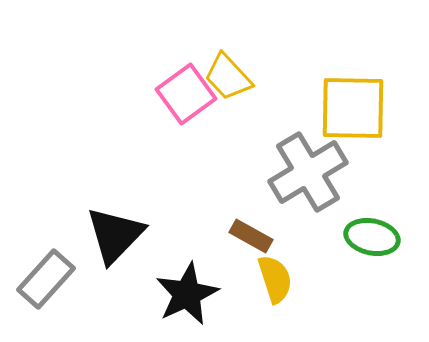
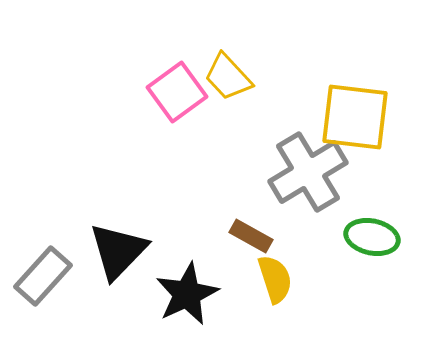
pink square: moved 9 px left, 2 px up
yellow square: moved 2 px right, 9 px down; rotated 6 degrees clockwise
black triangle: moved 3 px right, 16 px down
gray rectangle: moved 3 px left, 3 px up
